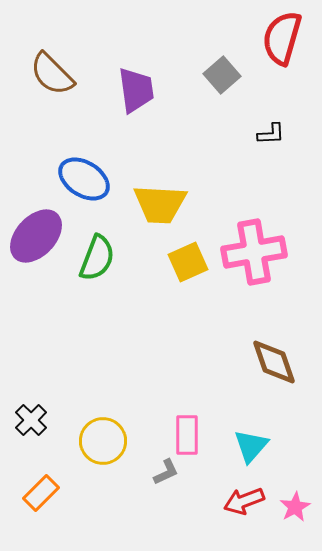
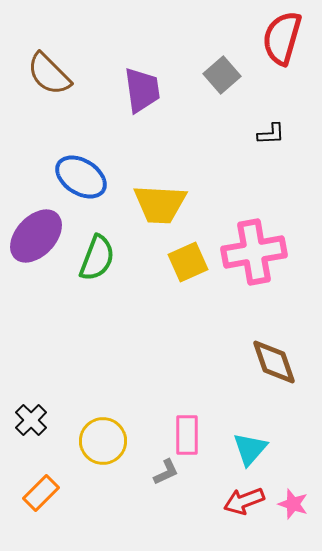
brown semicircle: moved 3 px left
purple trapezoid: moved 6 px right
blue ellipse: moved 3 px left, 2 px up
cyan triangle: moved 1 px left, 3 px down
pink star: moved 2 px left, 3 px up; rotated 24 degrees counterclockwise
